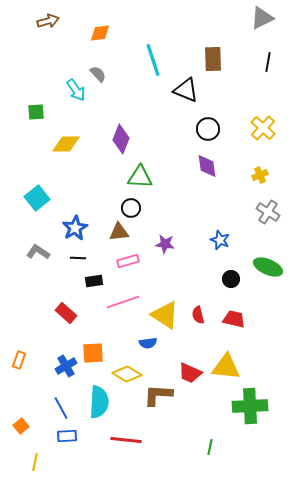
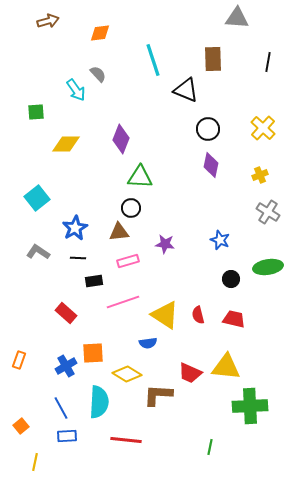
gray triangle at (262, 18): moved 25 px left; rotated 30 degrees clockwise
purple diamond at (207, 166): moved 4 px right, 1 px up; rotated 20 degrees clockwise
green ellipse at (268, 267): rotated 32 degrees counterclockwise
